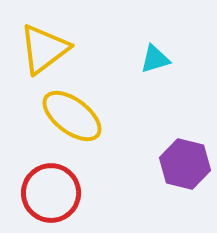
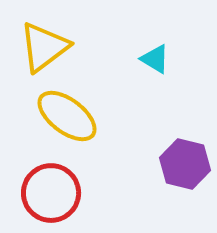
yellow triangle: moved 2 px up
cyan triangle: rotated 48 degrees clockwise
yellow ellipse: moved 5 px left
